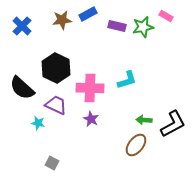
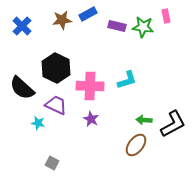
pink rectangle: rotated 48 degrees clockwise
green star: rotated 20 degrees clockwise
pink cross: moved 2 px up
